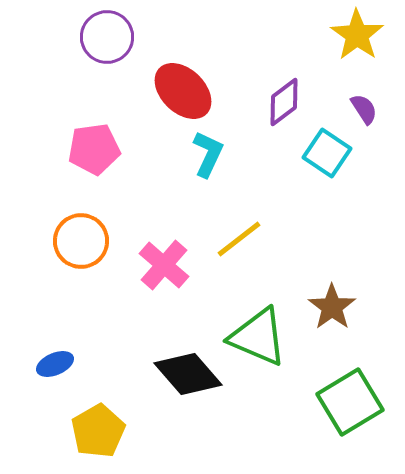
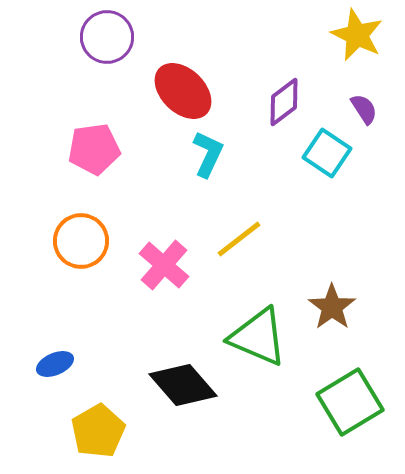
yellow star: rotated 10 degrees counterclockwise
black diamond: moved 5 px left, 11 px down
